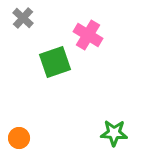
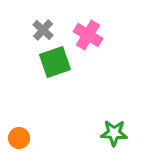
gray cross: moved 20 px right, 12 px down
